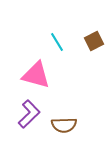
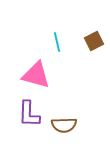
cyan line: rotated 18 degrees clockwise
purple L-shape: rotated 136 degrees clockwise
